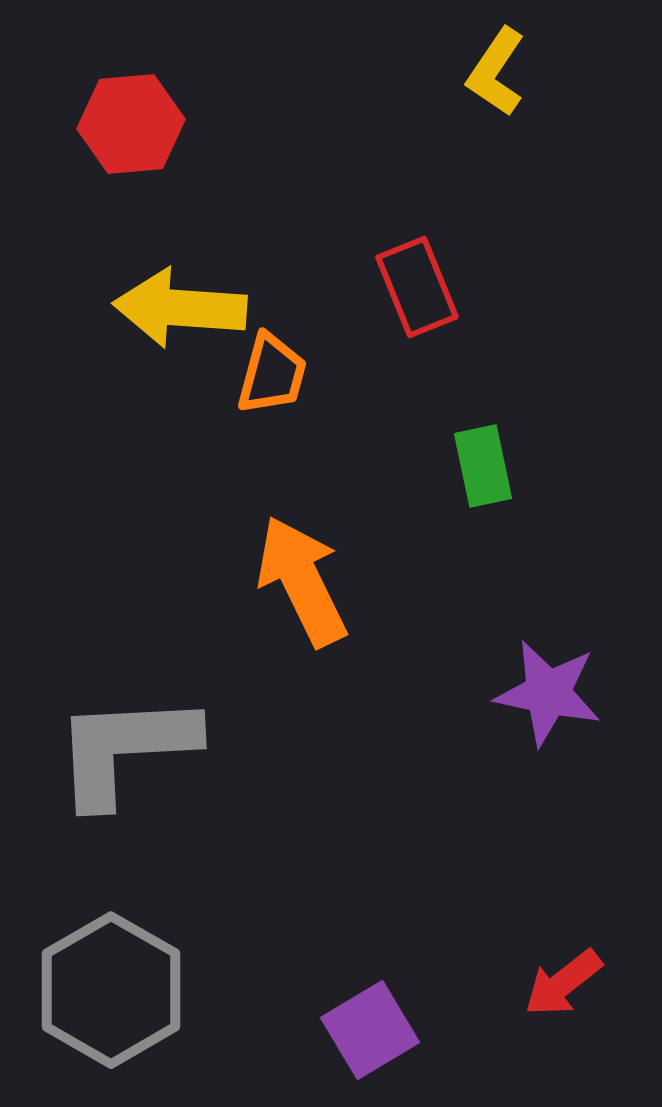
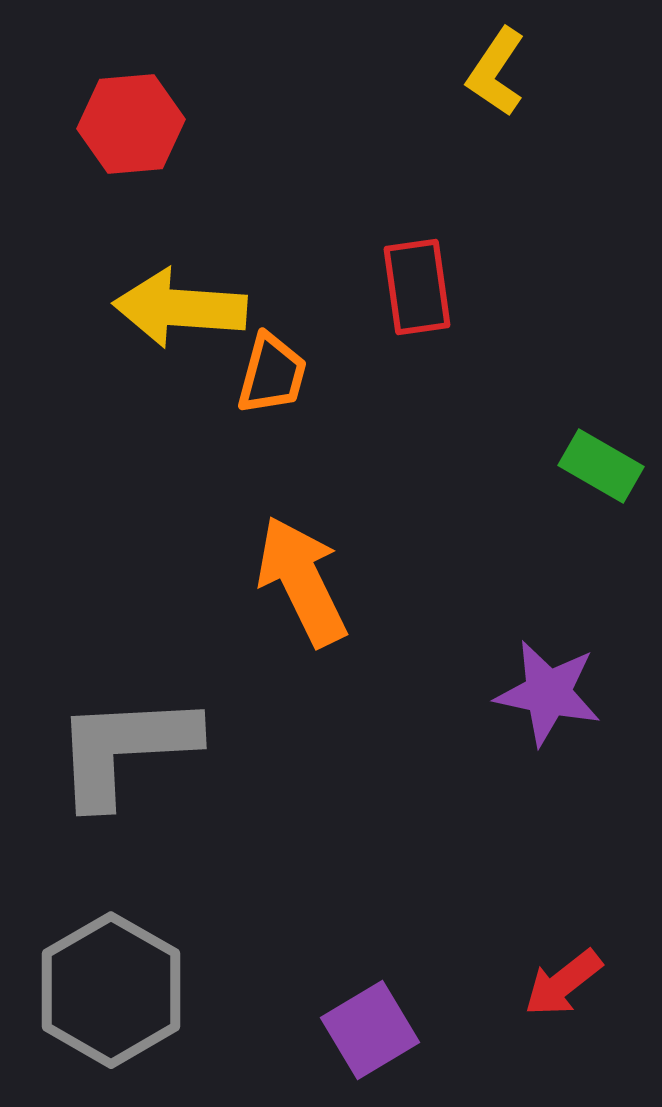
red rectangle: rotated 14 degrees clockwise
green rectangle: moved 118 px right; rotated 48 degrees counterclockwise
